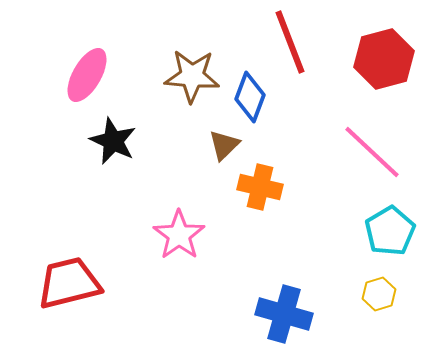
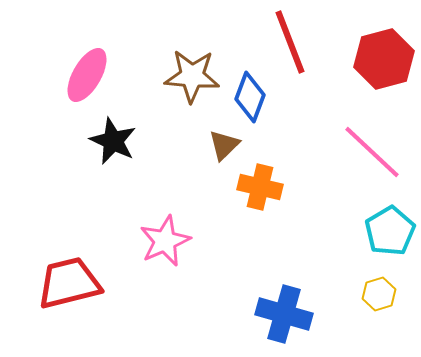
pink star: moved 14 px left, 6 px down; rotated 12 degrees clockwise
